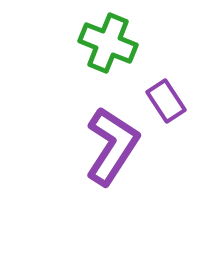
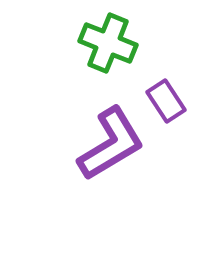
purple L-shape: moved 1 px left, 2 px up; rotated 26 degrees clockwise
